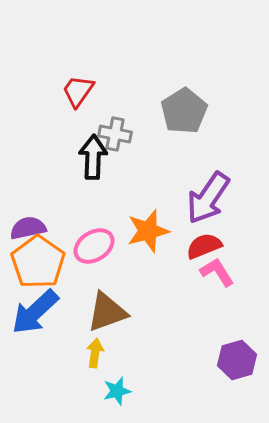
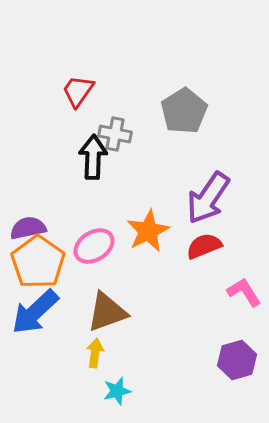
orange star: rotated 12 degrees counterclockwise
pink L-shape: moved 27 px right, 20 px down
